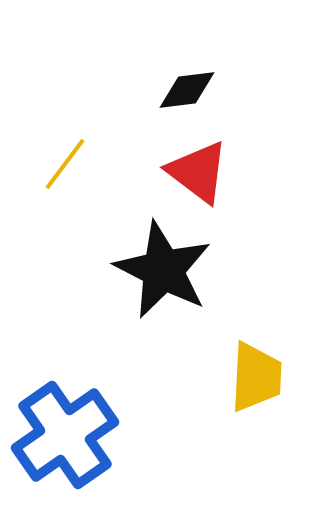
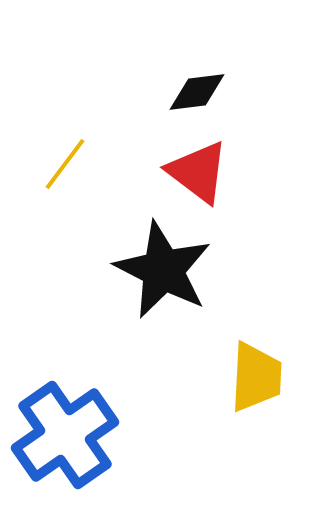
black diamond: moved 10 px right, 2 px down
